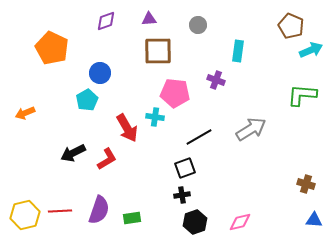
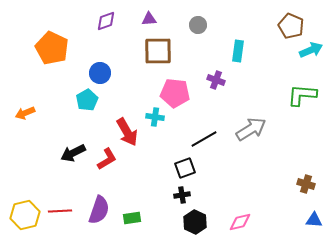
red arrow: moved 4 px down
black line: moved 5 px right, 2 px down
black hexagon: rotated 15 degrees counterclockwise
